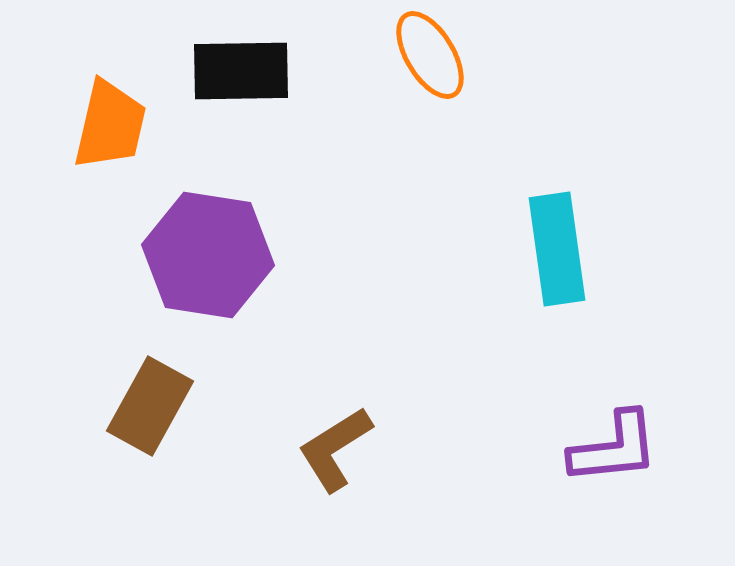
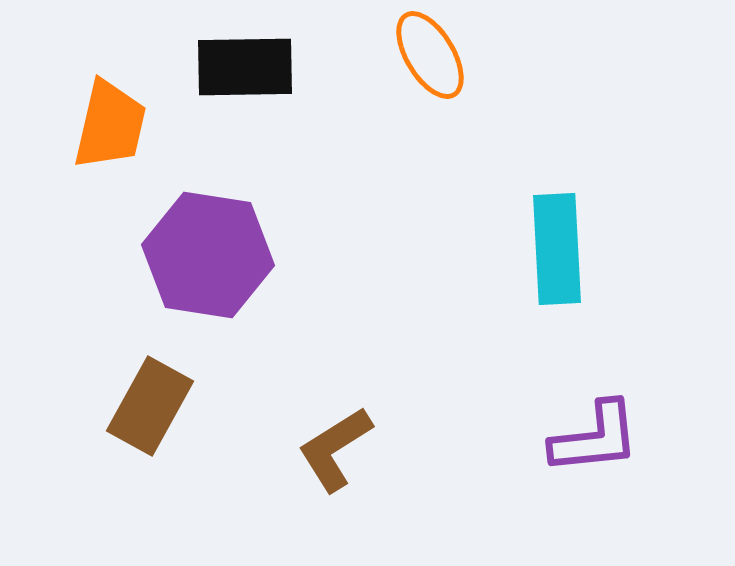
black rectangle: moved 4 px right, 4 px up
cyan rectangle: rotated 5 degrees clockwise
purple L-shape: moved 19 px left, 10 px up
